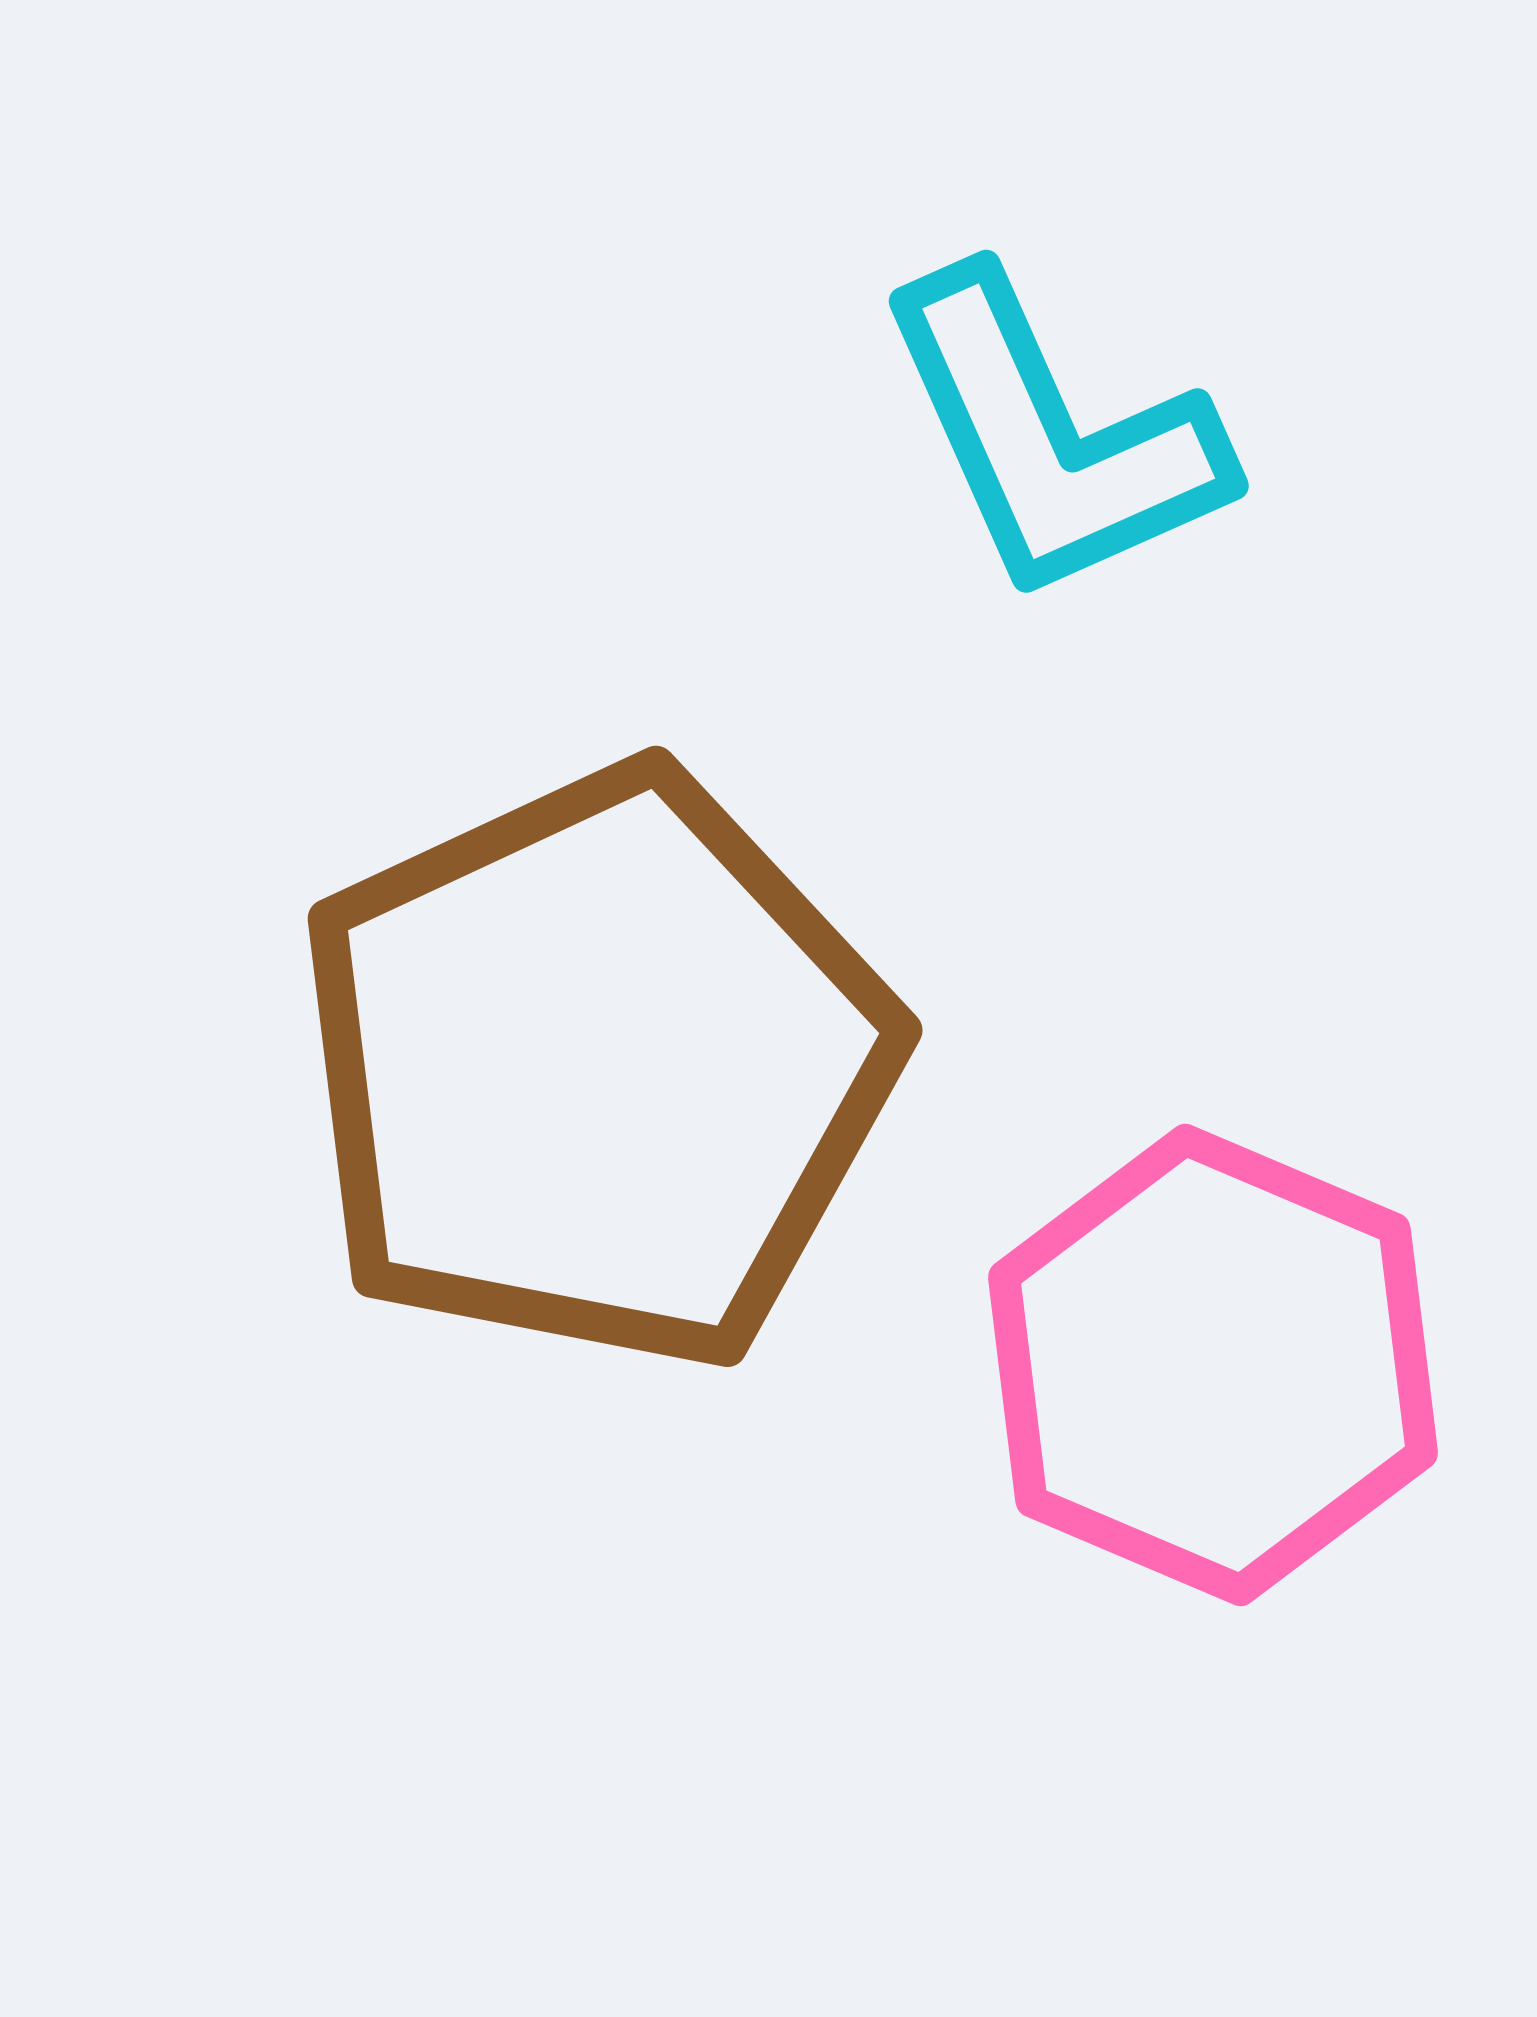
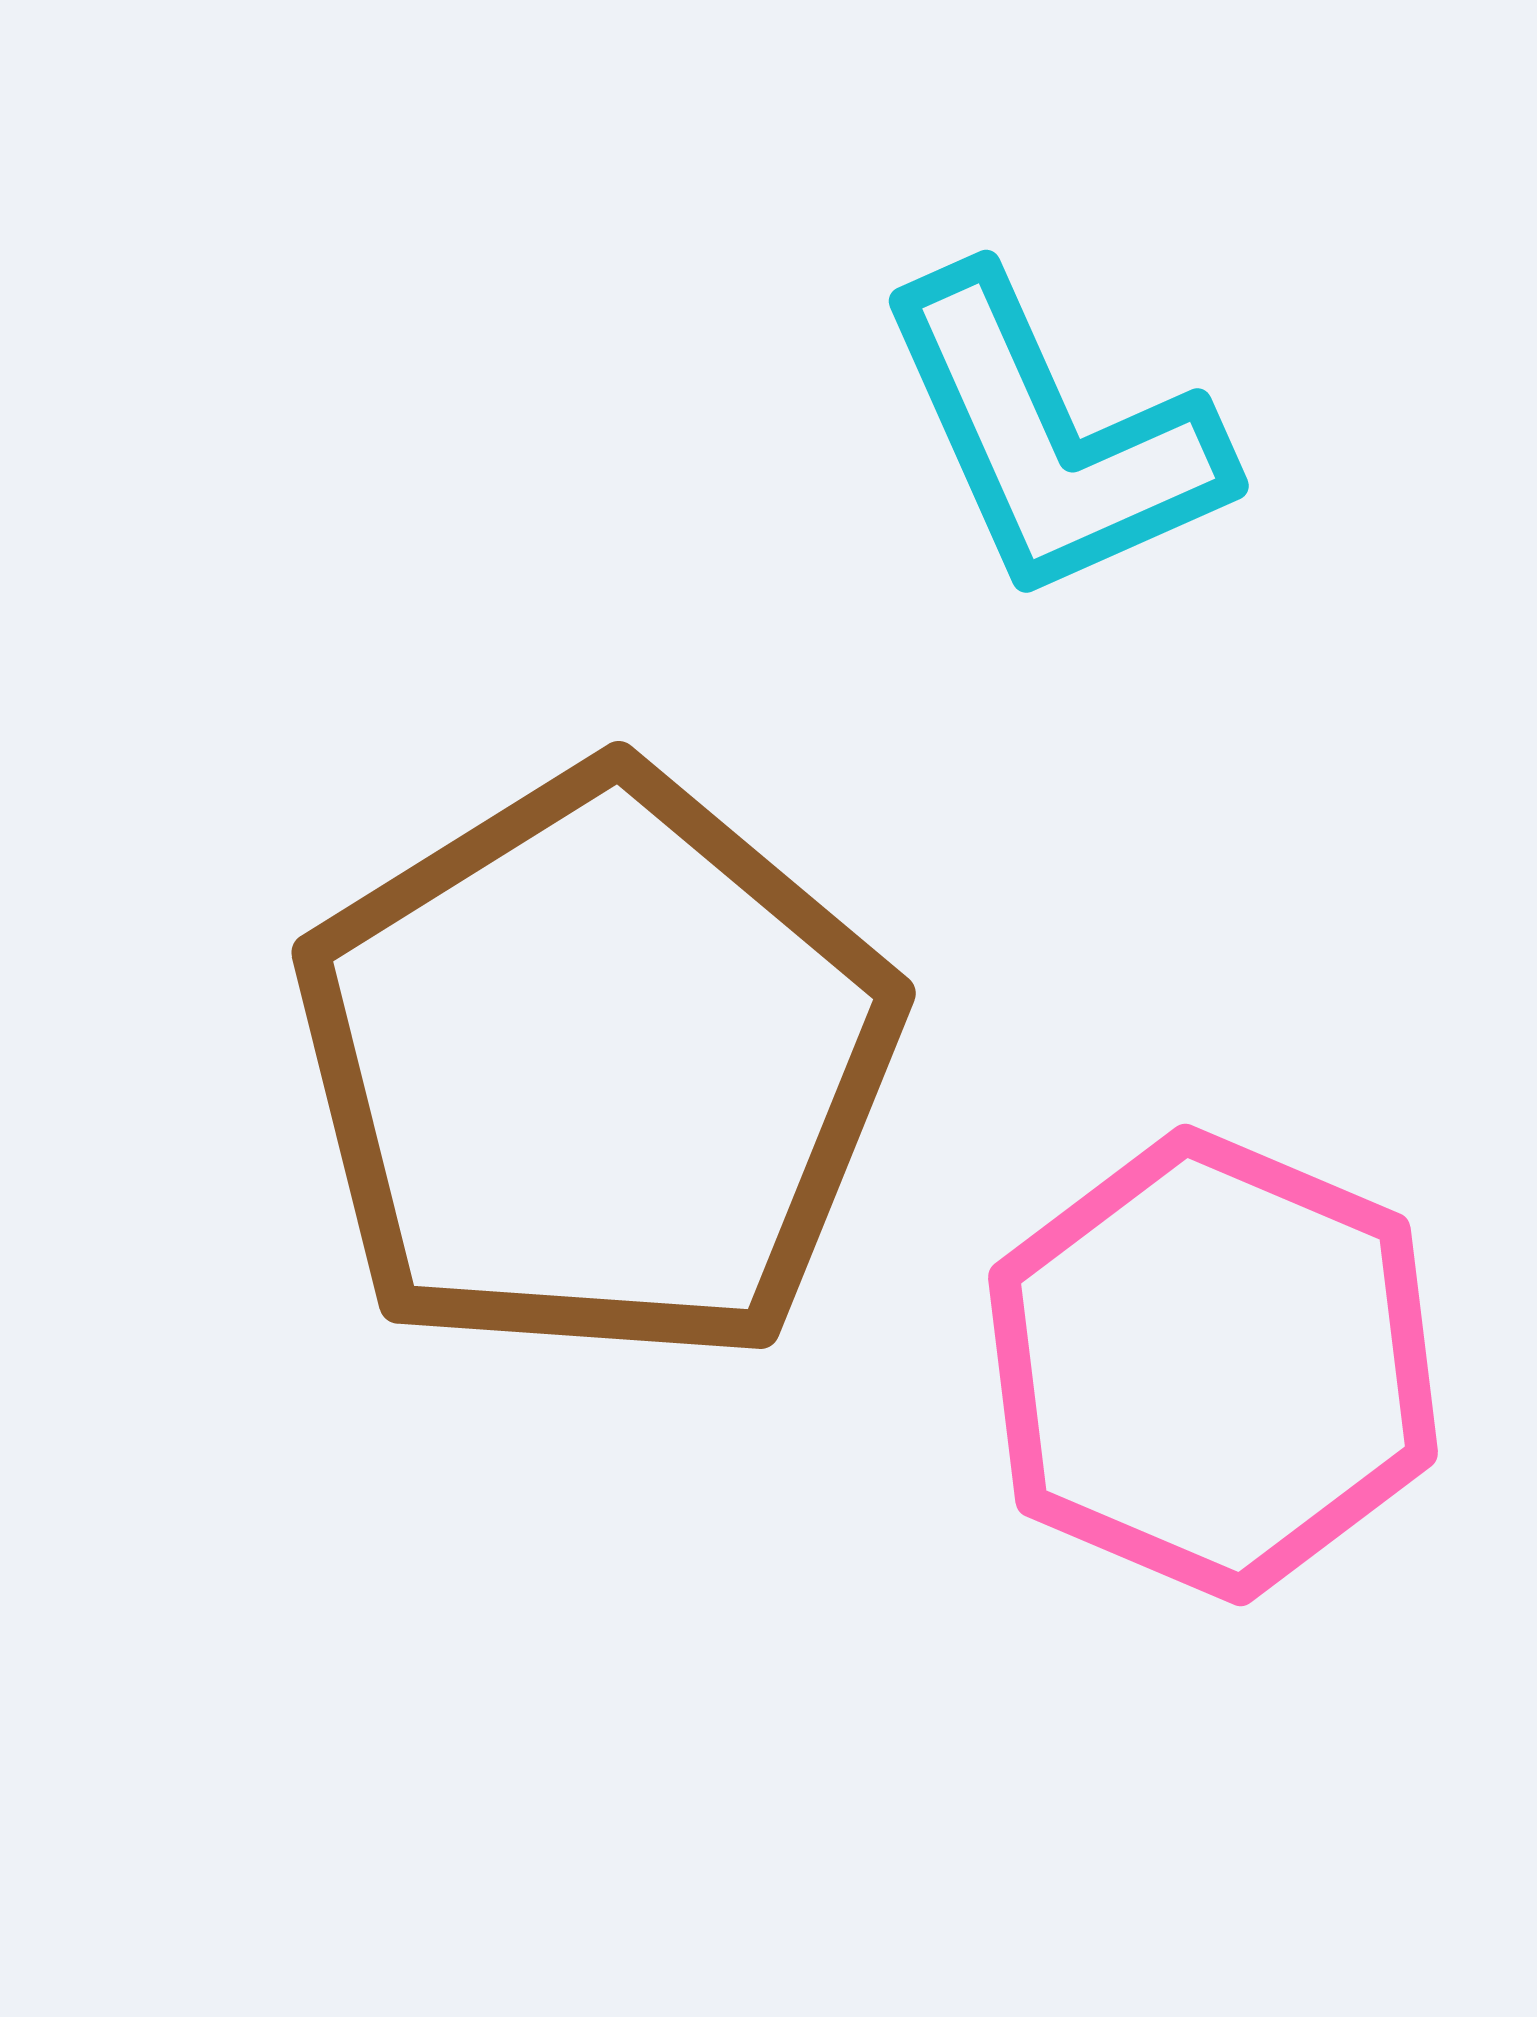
brown pentagon: rotated 7 degrees counterclockwise
